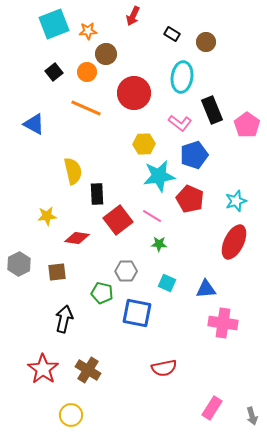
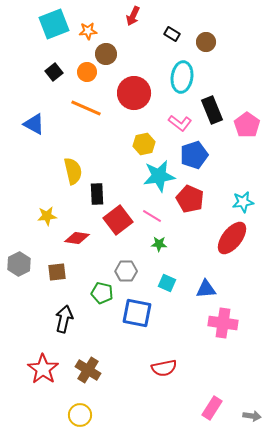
yellow hexagon at (144, 144): rotated 10 degrees counterclockwise
cyan star at (236, 201): moved 7 px right, 1 px down; rotated 10 degrees clockwise
red ellipse at (234, 242): moved 2 px left, 4 px up; rotated 12 degrees clockwise
yellow circle at (71, 415): moved 9 px right
gray arrow at (252, 416): rotated 66 degrees counterclockwise
